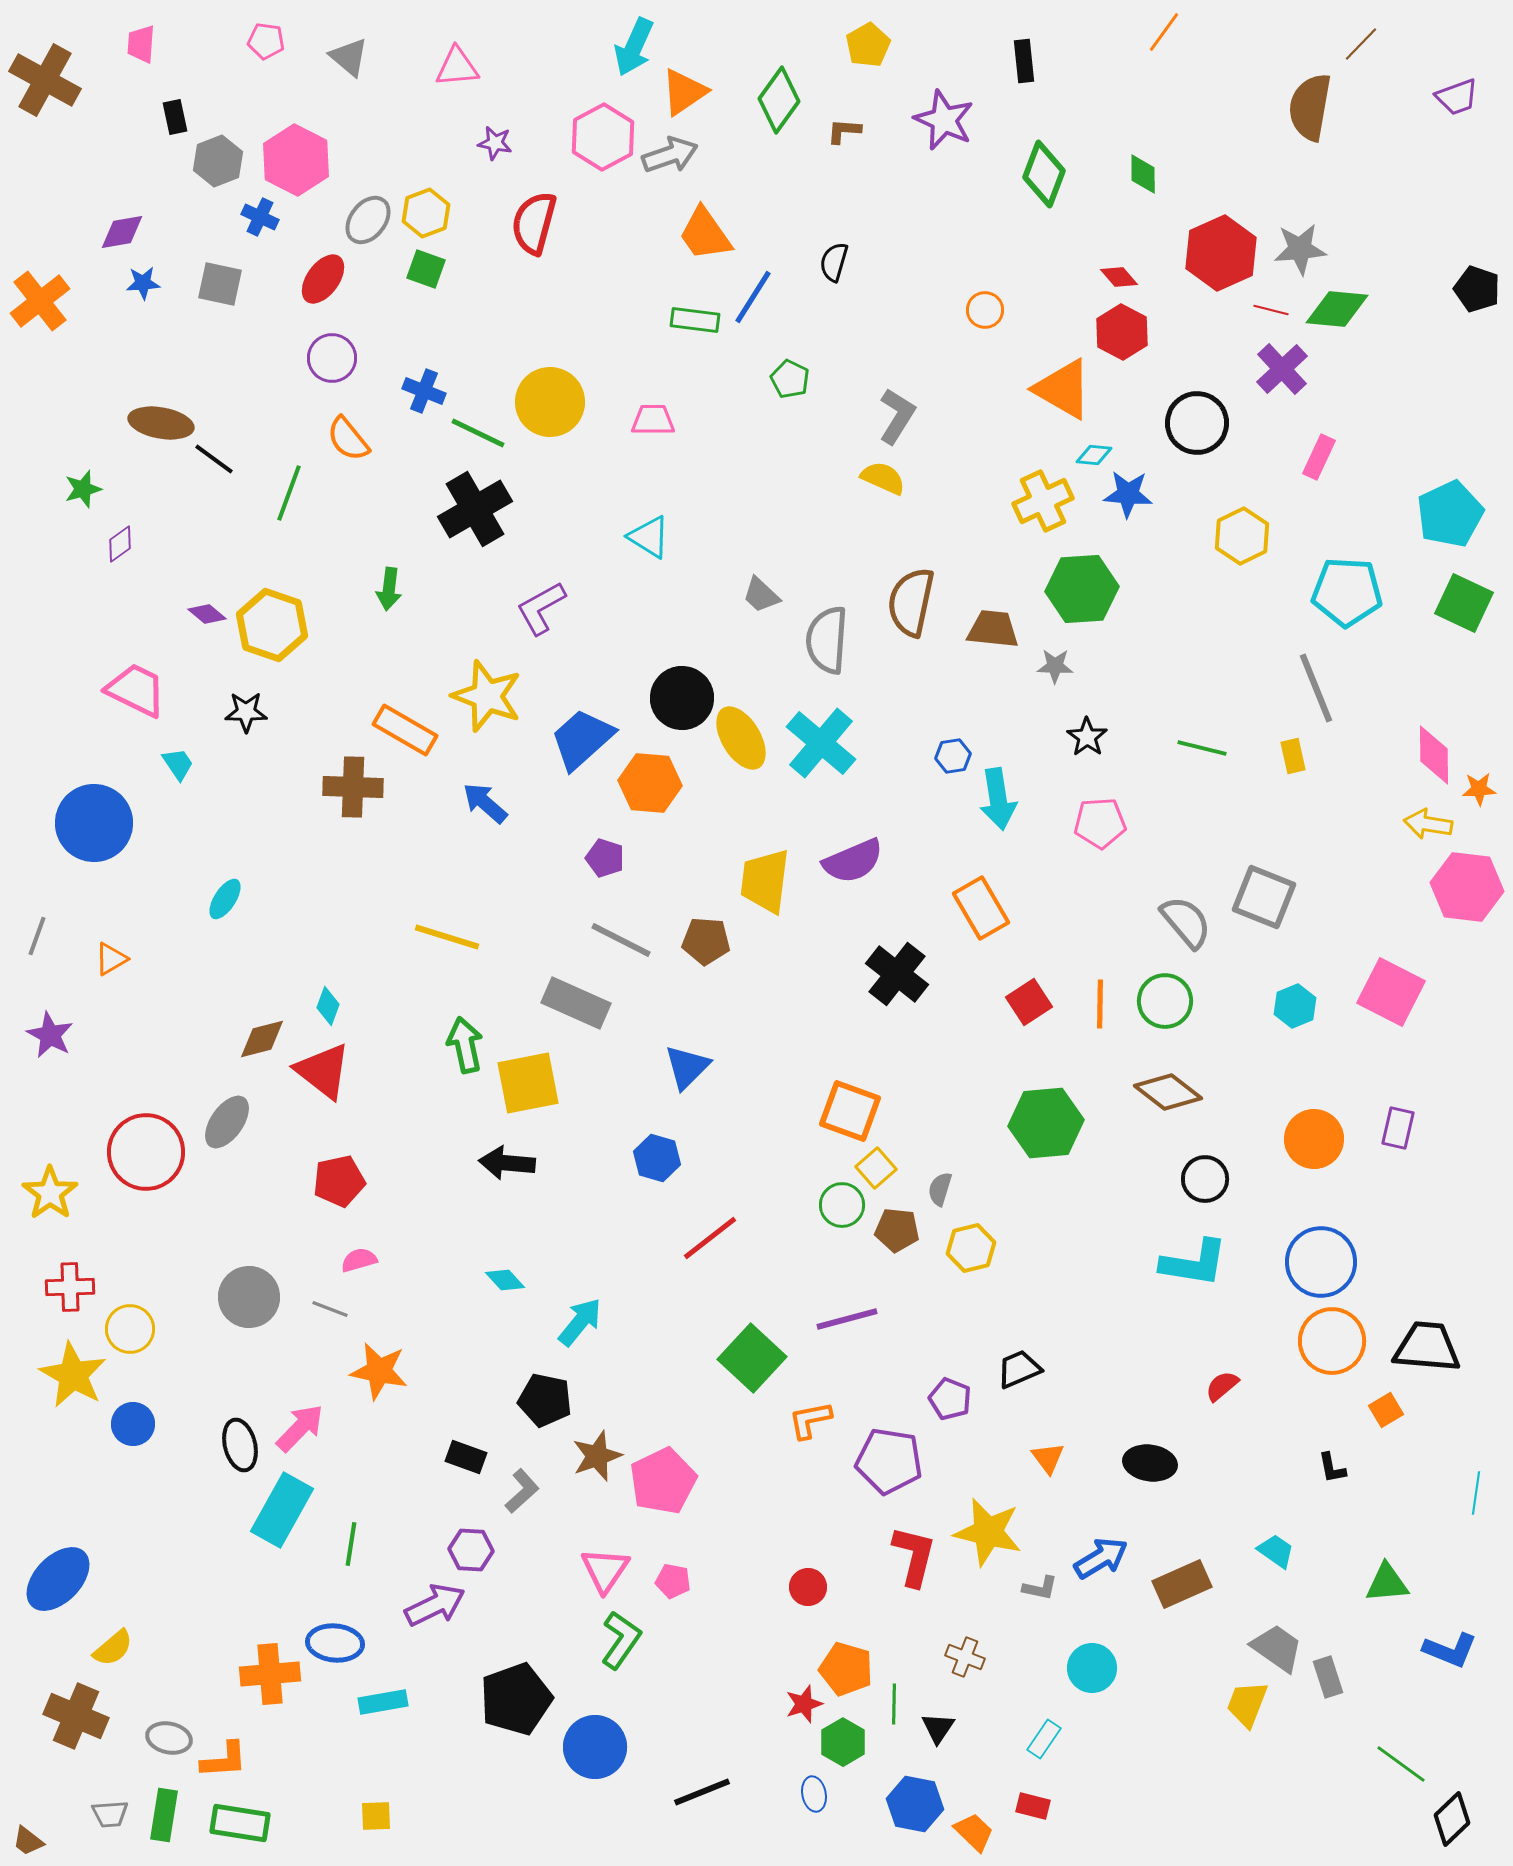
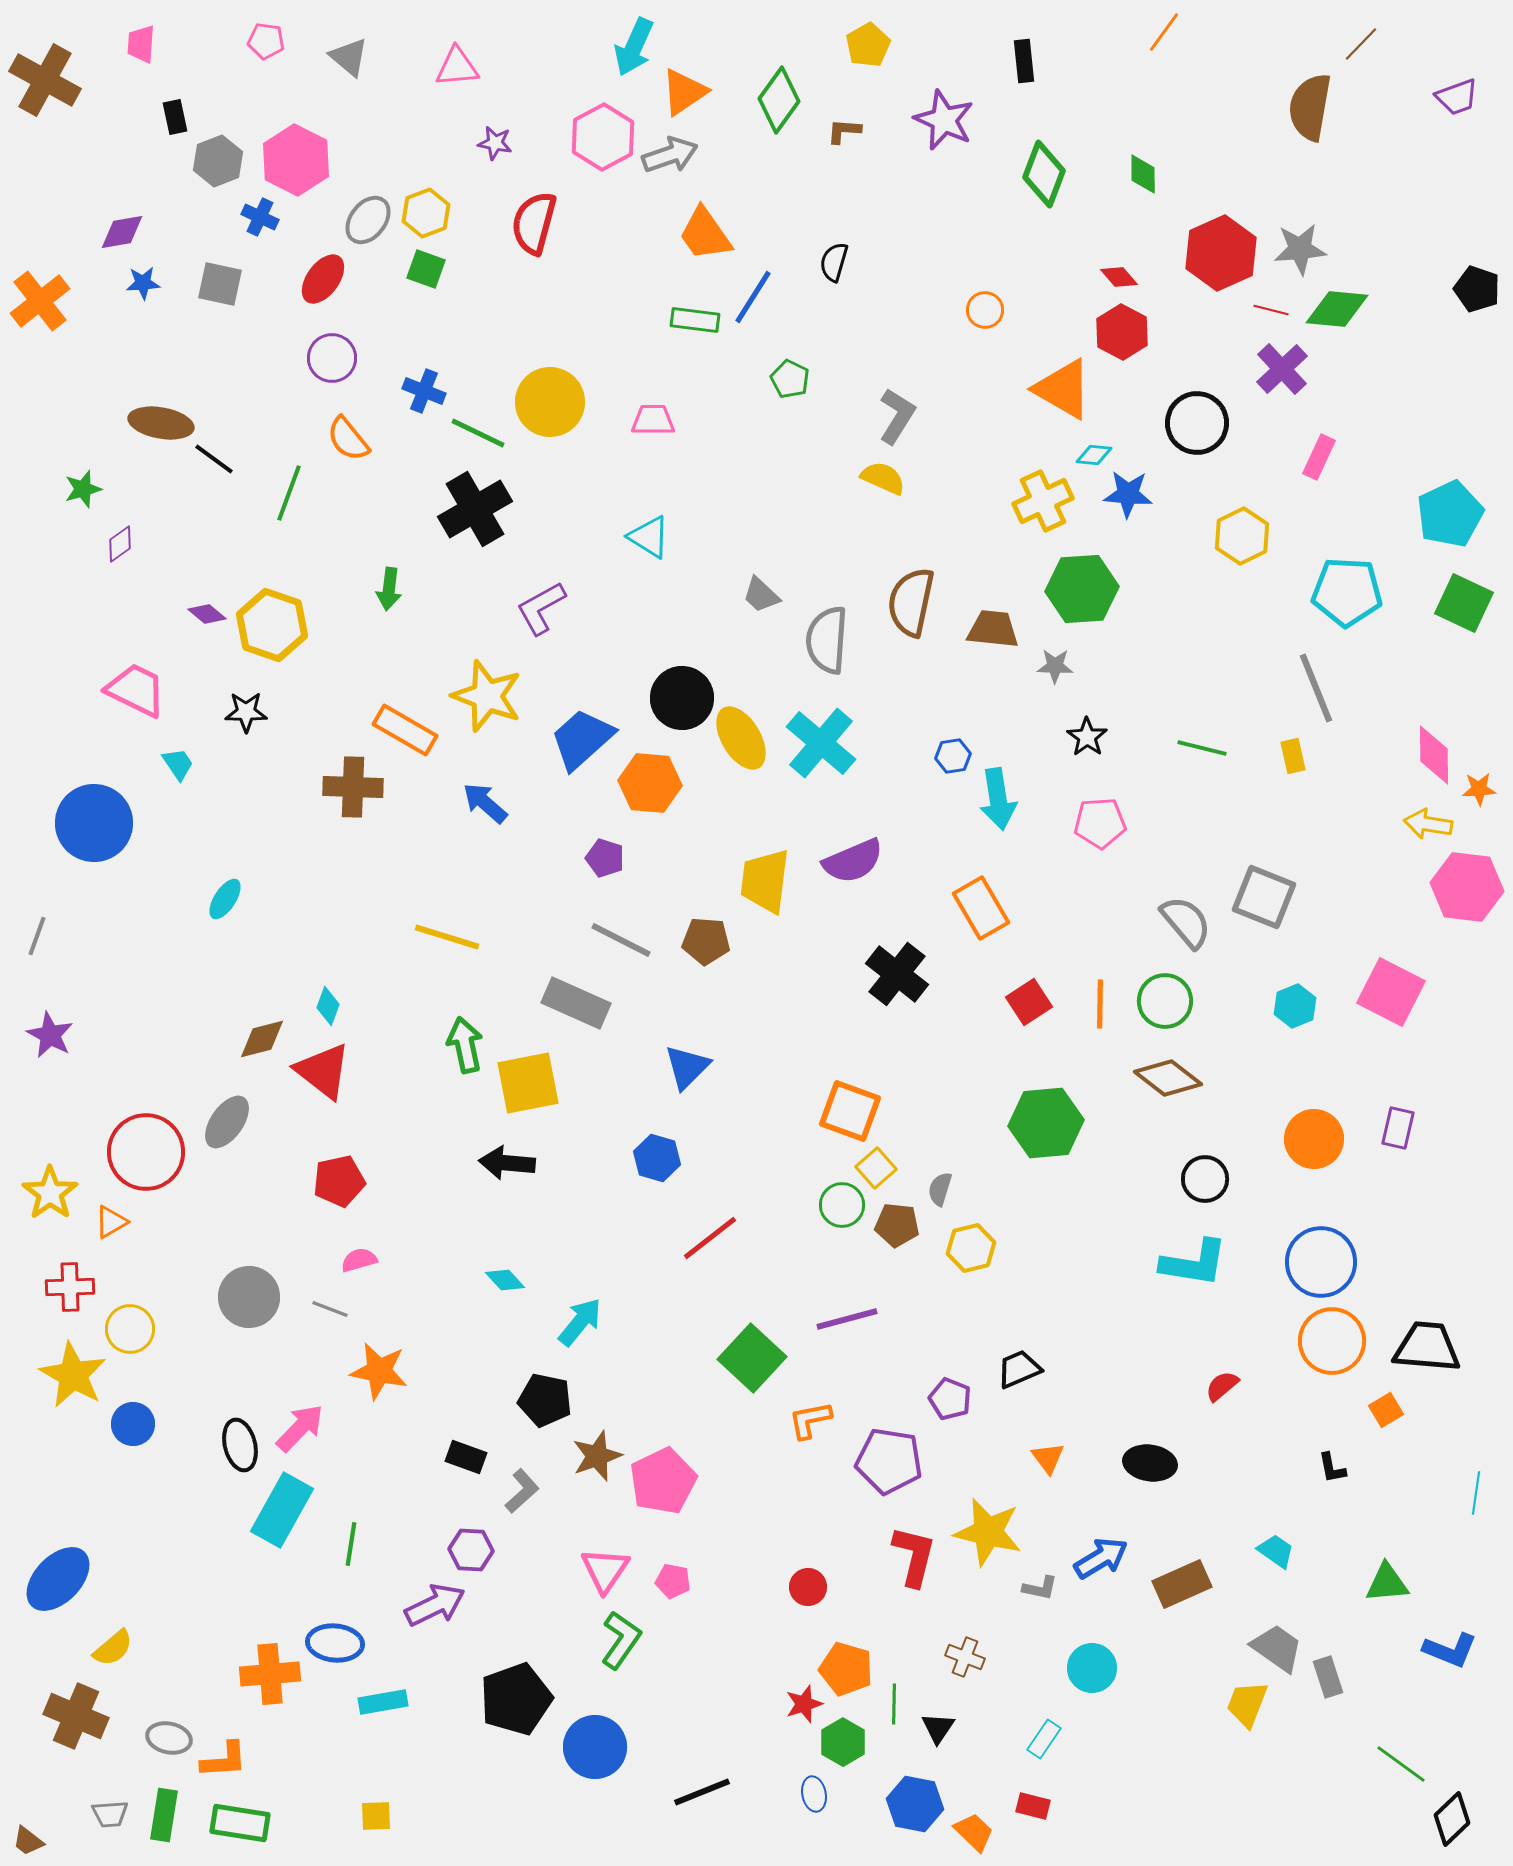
orange triangle at (111, 959): moved 263 px down
brown diamond at (1168, 1092): moved 14 px up
brown pentagon at (897, 1230): moved 5 px up
